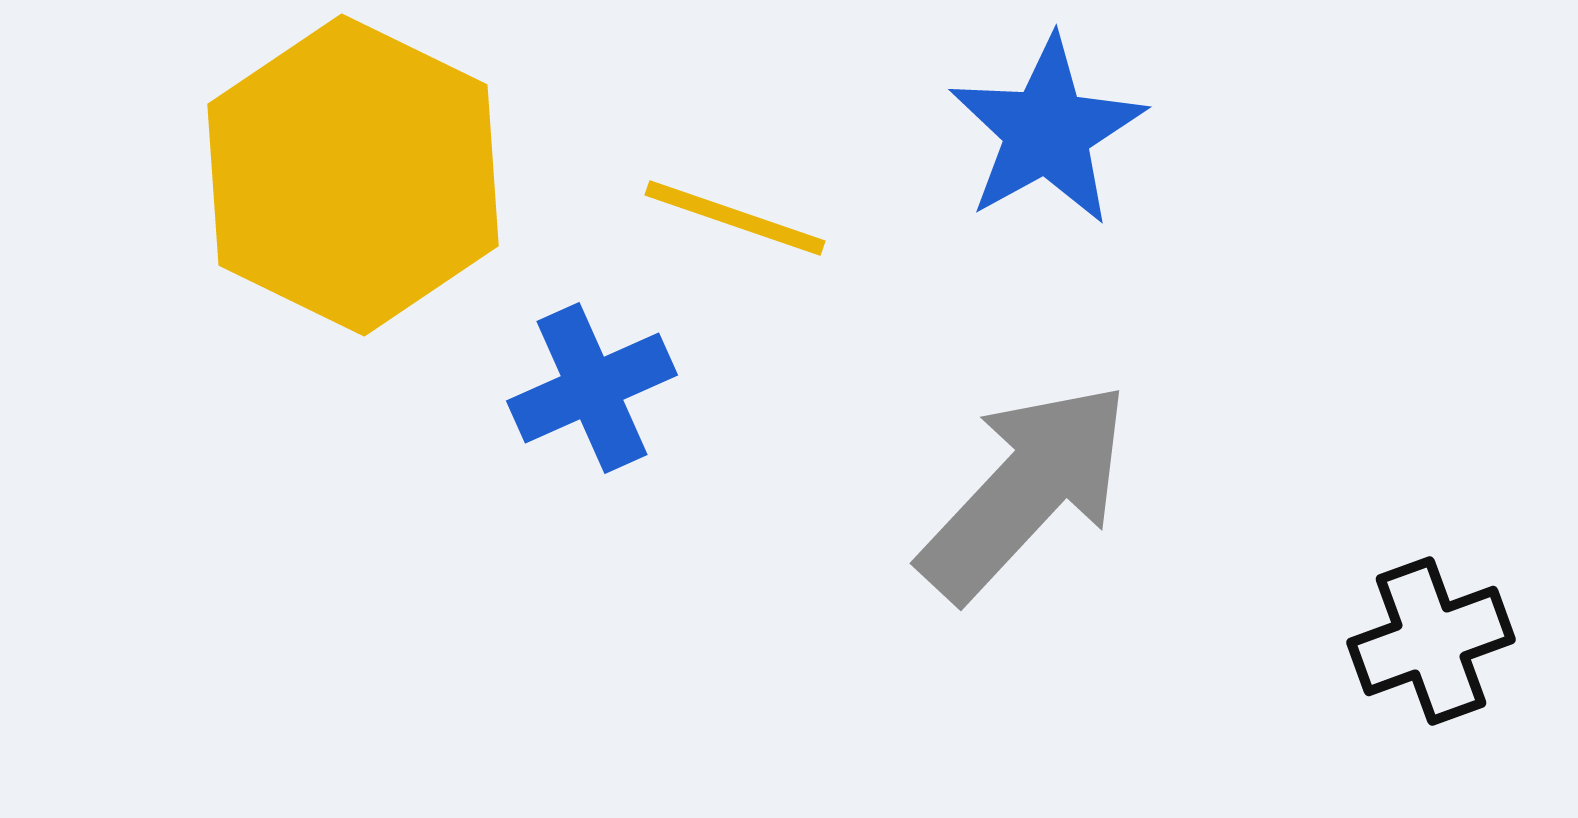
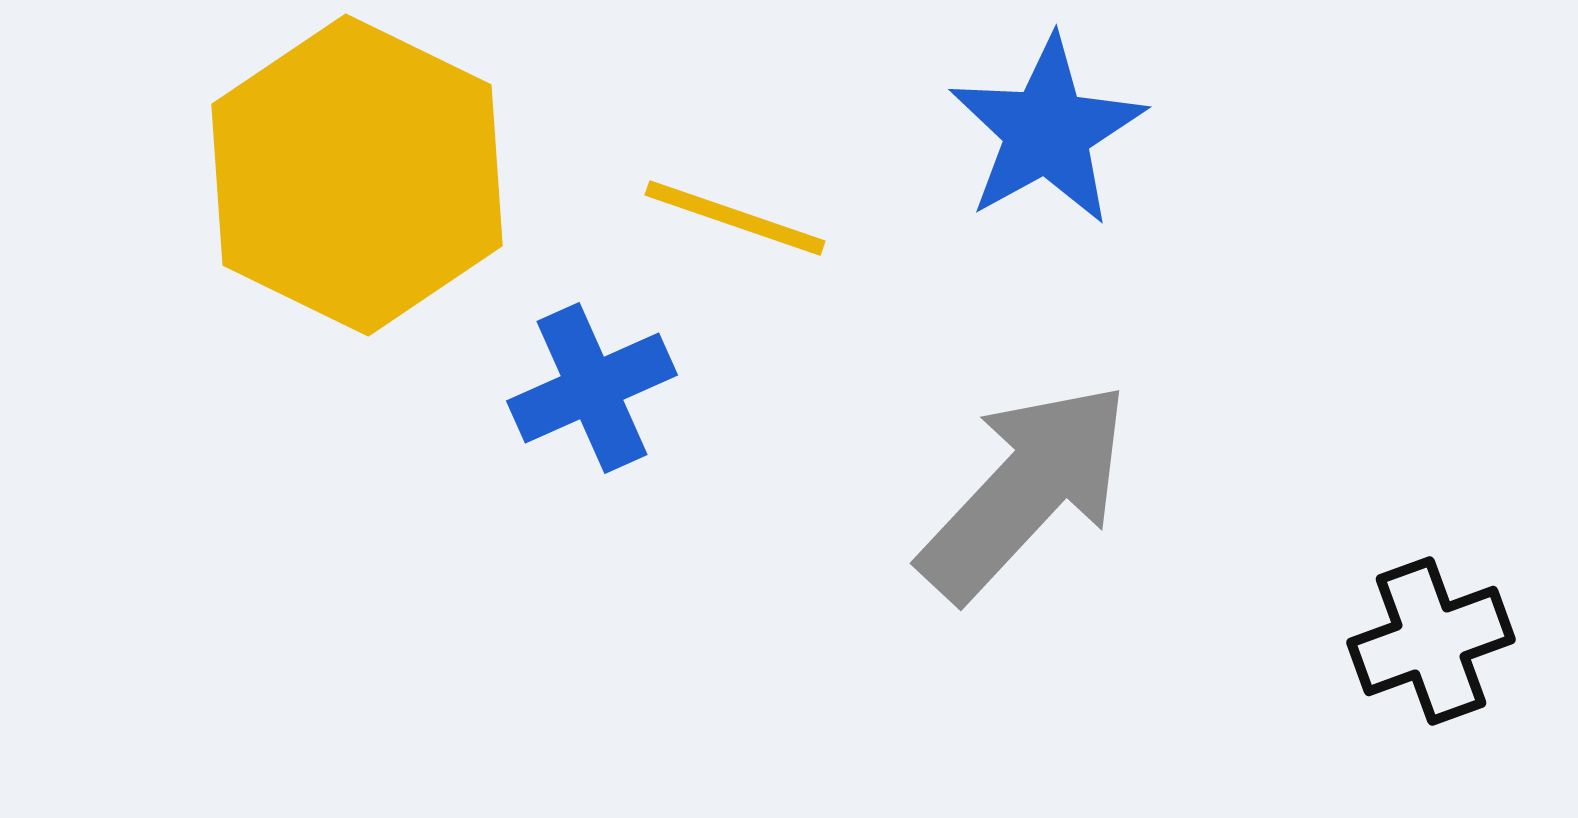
yellow hexagon: moved 4 px right
